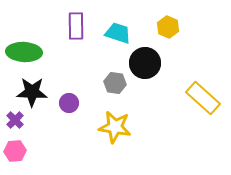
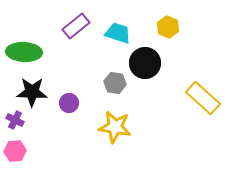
purple rectangle: rotated 52 degrees clockwise
purple cross: rotated 18 degrees counterclockwise
